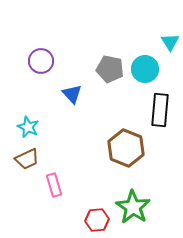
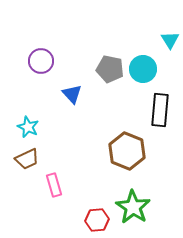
cyan triangle: moved 2 px up
cyan circle: moved 2 px left
brown hexagon: moved 1 px right, 3 px down
